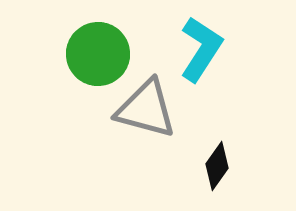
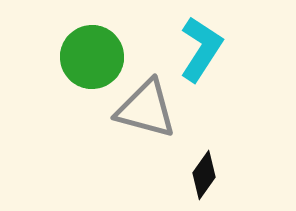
green circle: moved 6 px left, 3 px down
black diamond: moved 13 px left, 9 px down
